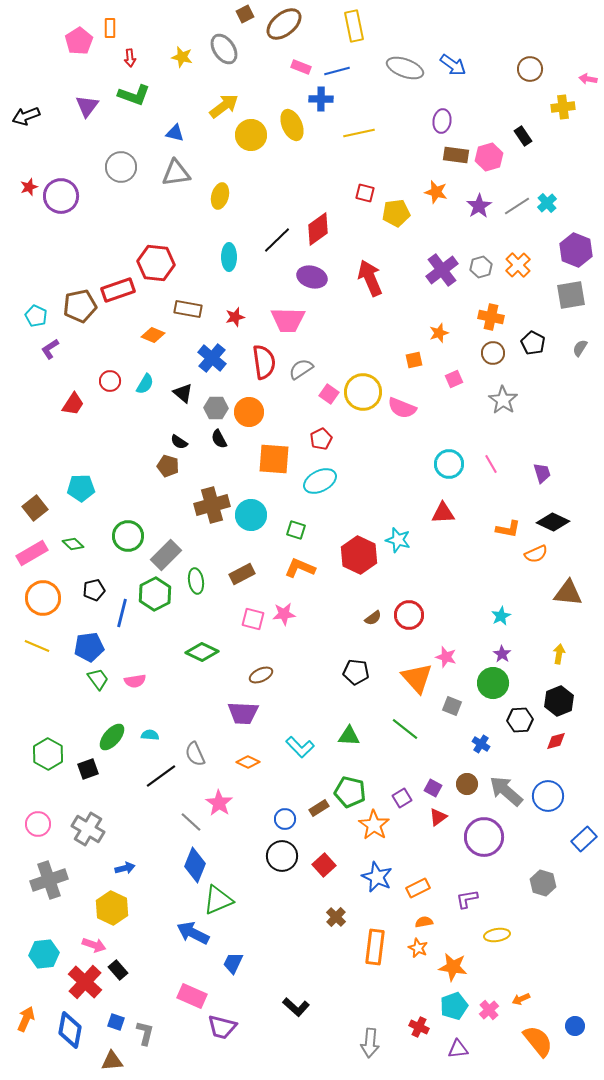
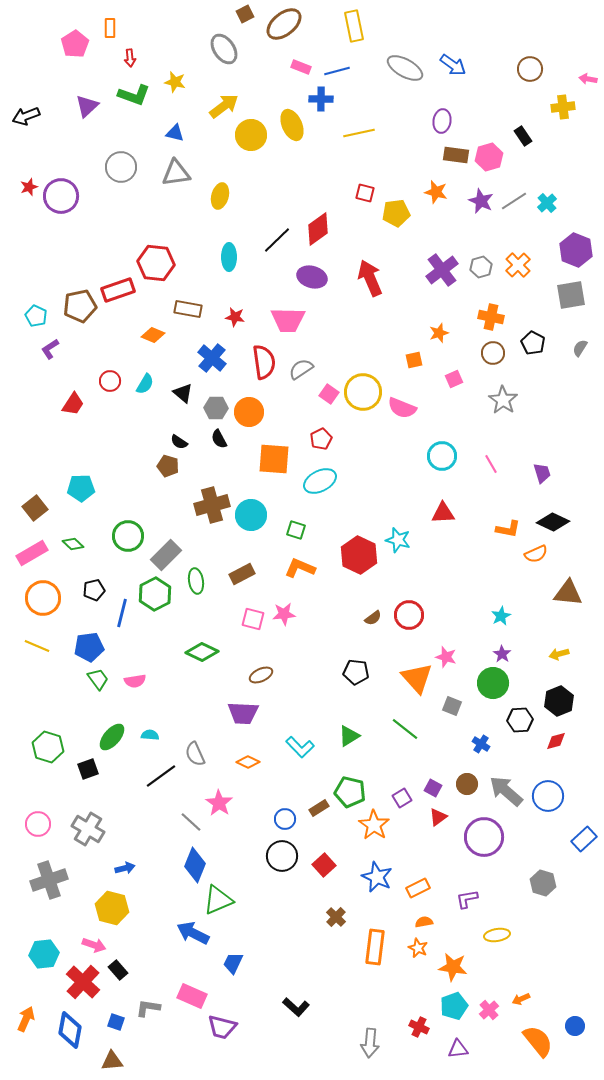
pink pentagon at (79, 41): moved 4 px left, 3 px down
yellow star at (182, 57): moved 7 px left, 25 px down
gray ellipse at (405, 68): rotated 9 degrees clockwise
purple triangle at (87, 106): rotated 10 degrees clockwise
purple star at (479, 206): moved 2 px right, 5 px up; rotated 15 degrees counterclockwise
gray line at (517, 206): moved 3 px left, 5 px up
red star at (235, 317): rotated 24 degrees clockwise
cyan circle at (449, 464): moved 7 px left, 8 px up
yellow arrow at (559, 654): rotated 114 degrees counterclockwise
green triangle at (349, 736): rotated 35 degrees counterclockwise
green hexagon at (48, 754): moved 7 px up; rotated 12 degrees counterclockwise
yellow hexagon at (112, 908): rotated 12 degrees counterclockwise
red cross at (85, 982): moved 2 px left
gray L-shape at (145, 1033): moved 3 px right, 25 px up; rotated 95 degrees counterclockwise
